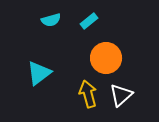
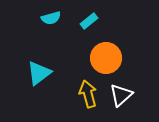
cyan semicircle: moved 2 px up
